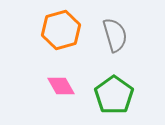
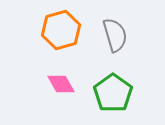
pink diamond: moved 2 px up
green pentagon: moved 1 px left, 2 px up
